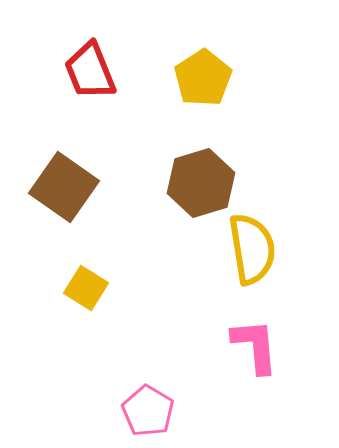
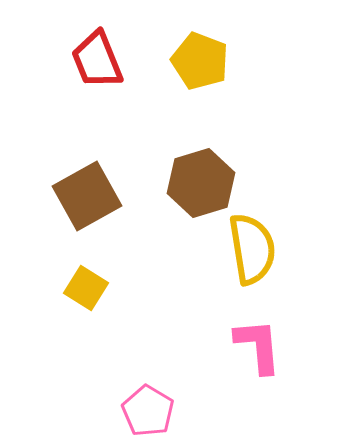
red trapezoid: moved 7 px right, 11 px up
yellow pentagon: moved 3 px left, 17 px up; rotated 18 degrees counterclockwise
brown square: moved 23 px right, 9 px down; rotated 26 degrees clockwise
pink L-shape: moved 3 px right
